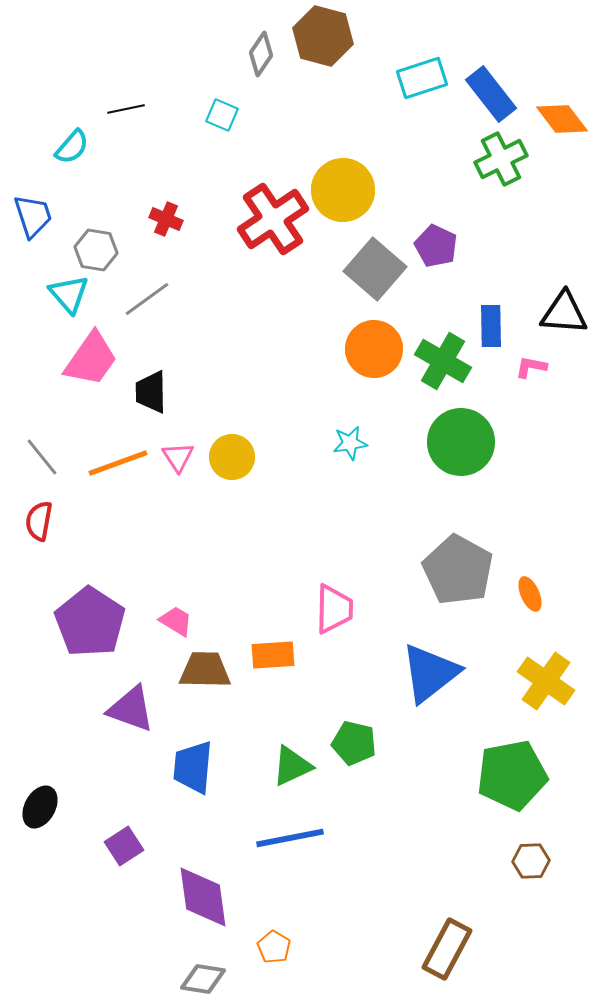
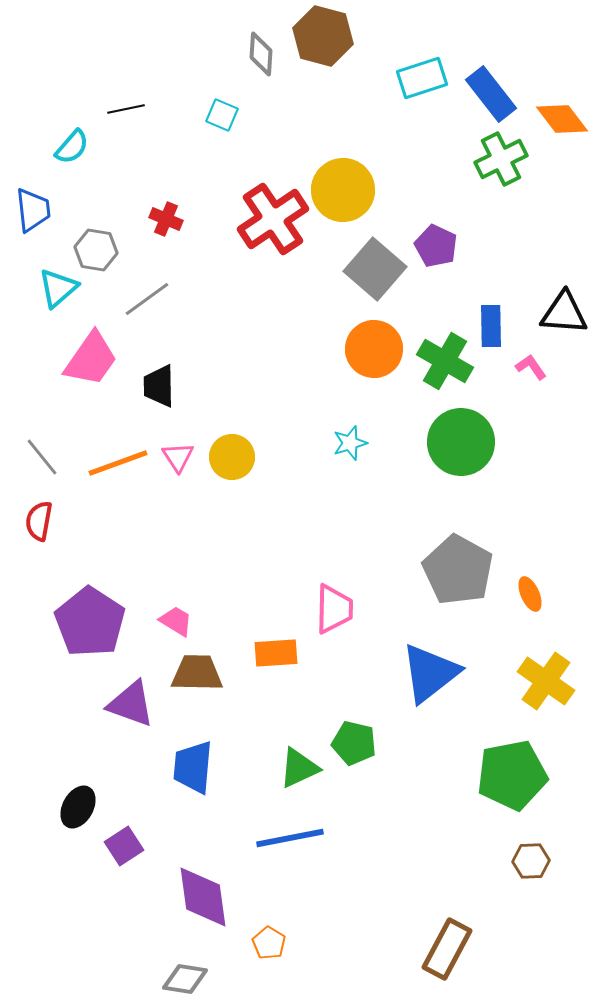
gray diamond at (261, 54): rotated 30 degrees counterclockwise
blue trapezoid at (33, 216): moved 6 px up; rotated 12 degrees clockwise
cyan triangle at (69, 294): moved 11 px left, 6 px up; rotated 30 degrees clockwise
green cross at (443, 361): moved 2 px right
pink L-shape at (531, 367): rotated 44 degrees clockwise
black trapezoid at (151, 392): moved 8 px right, 6 px up
cyan star at (350, 443): rotated 8 degrees counterclockwise
orange rectangle at (273, 655): moved 3 px right, 2 px up
brown trapezoid at (205, 670): moved 8 px left, 3 px down
purple triangle at (131, 709): moved 5 px up
green triangle at (292, 766): moved 7 px right, 2 px down
black ellipse at (40, 807): moved 38 px right
orange pentagon at (274, 947): moved 5 px left, 4 px up
gray diamond at (203, 979): moved 18 px left
